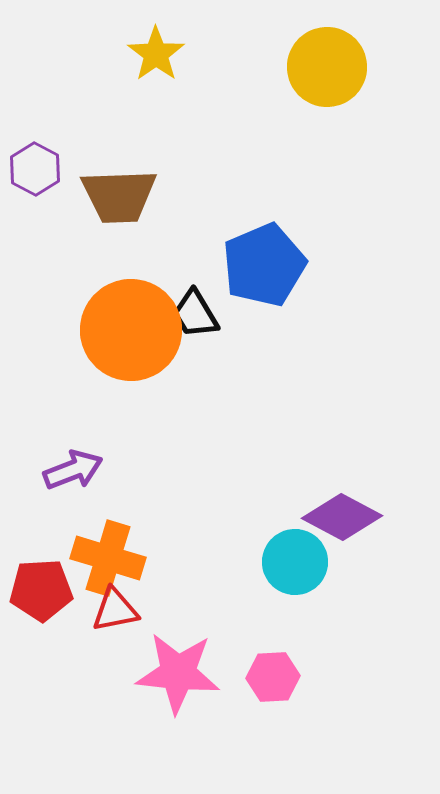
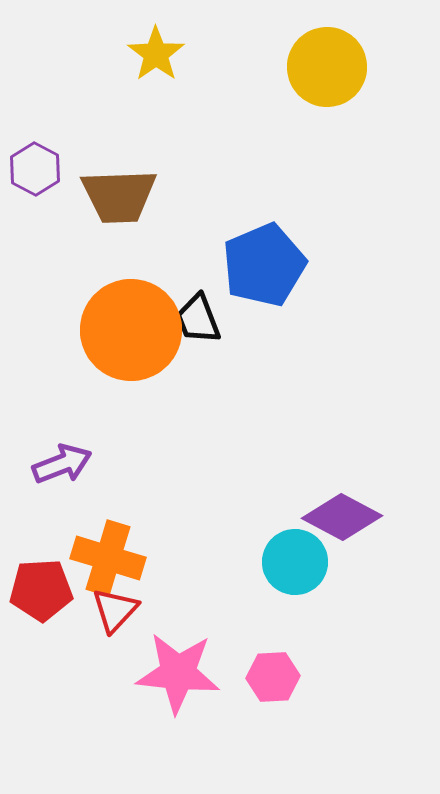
black trapezoid: moved 3 px right, 5 px down; rotated 10 degrees clockwise
purple arrow: moved 11 px left, 6 px up
red triangle: rotated 36 degrees counterclockwise
